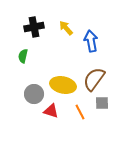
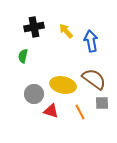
yellow arrow: moved 3 px down
brown semicircle: rotated 90 degrees clockwise
